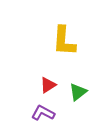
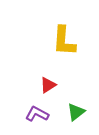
green triangle: moved 2 px left, 20 px down
purple L-shape: moved 6 px left, 1 px down
